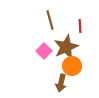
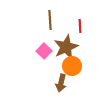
brown line: rotated 12 degrees clockwise
